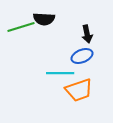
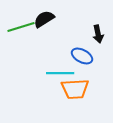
black semicircle: rotated 145 degrees clockwise
black arrow: moved 11 px right
blue ellipse: rotated 50 degrees clockwise
orange trapezoid: moved 4 px left, 1 px up; rotated 16 degrees clockwise
